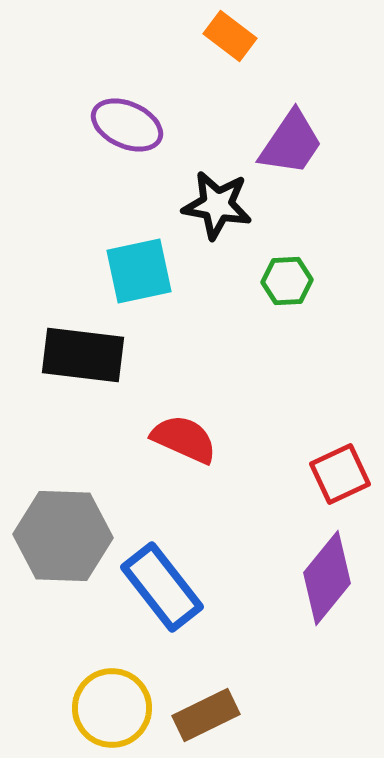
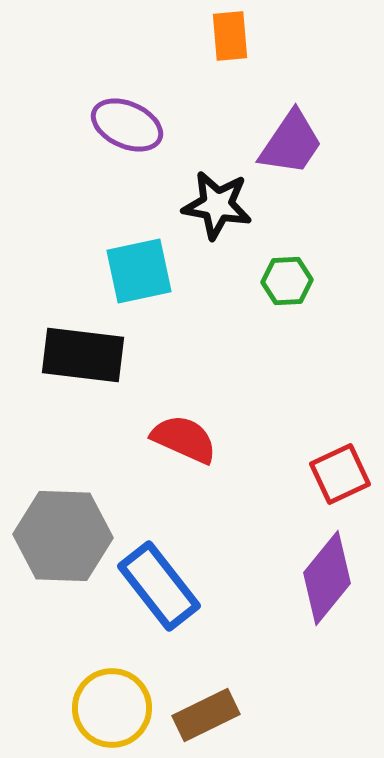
orange rectangle: rotated 48 degrees clockwise
blue rectangle: moved 3 px left, 1 px up
